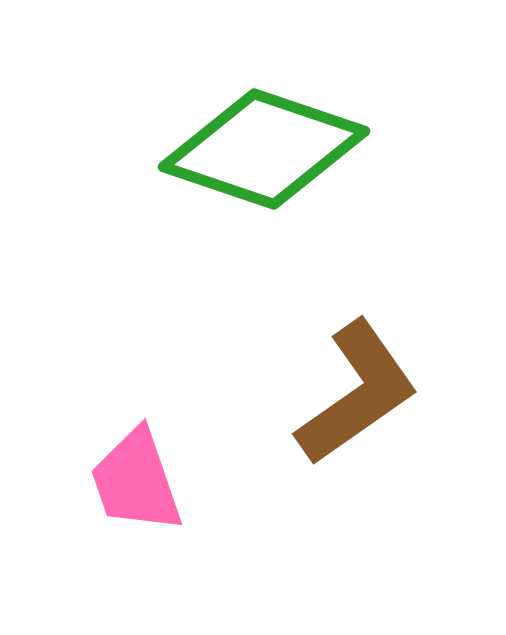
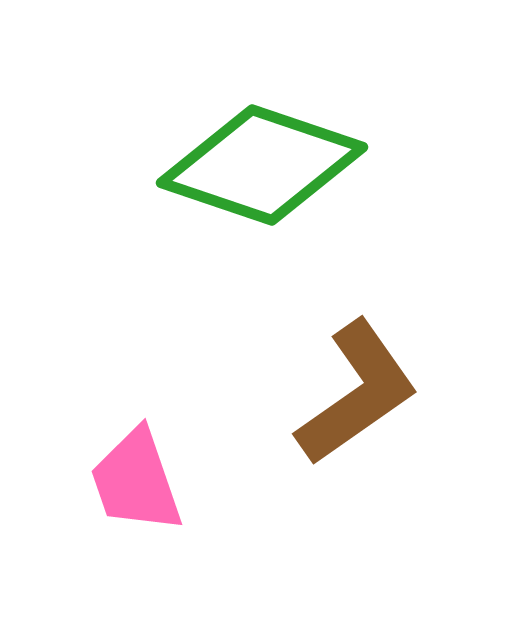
green diamond: moved 2 px left, 16 px down
